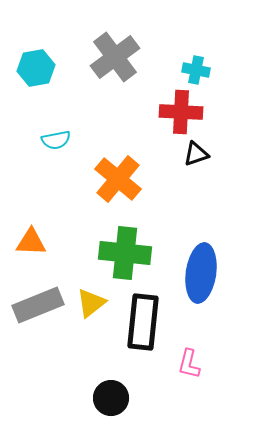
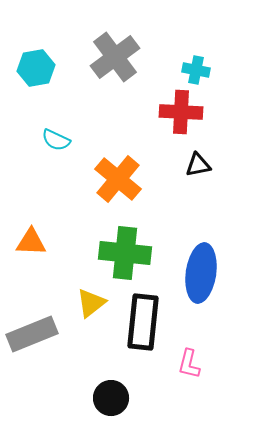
cyan semicircle: rotated 36 degrees clockwise
black triangle: moved 2 px right, 11 px down; rotated 8 degrees clockwise
gray rectangle: moved 6 px left, 29 px down
